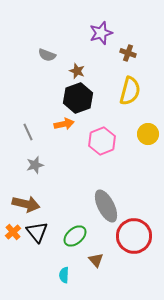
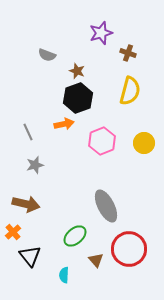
yellow circle: moved 4 px left, 9 px down
black triangle: moved 7 px left, 24 px down
red circle: moved 5 px left, 13 px down
